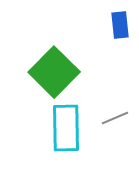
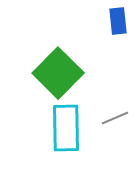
blue rectangle: moved 2 px left, 4 px up
green square: moved 4 px right, 1 px down
